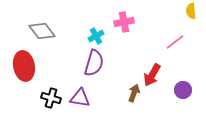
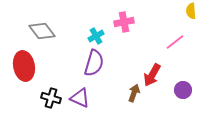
purple triangle: rotated 15 degrees clockwise
